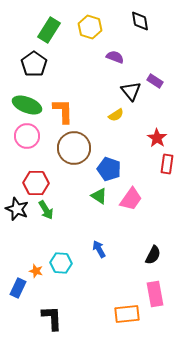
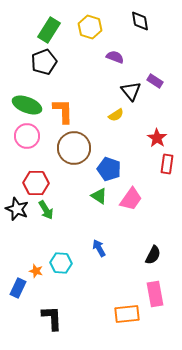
black pentagon: moved 10 px right, 2 px up; rotated 15 degrees clockwise
blue arrow: moved 1 px up
